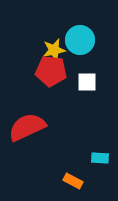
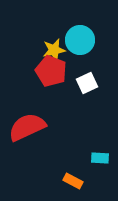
red pentagon: rotated 16 degrees clockwise
white square: moved 1 px down; rotated 25 degrees counterclockwise
